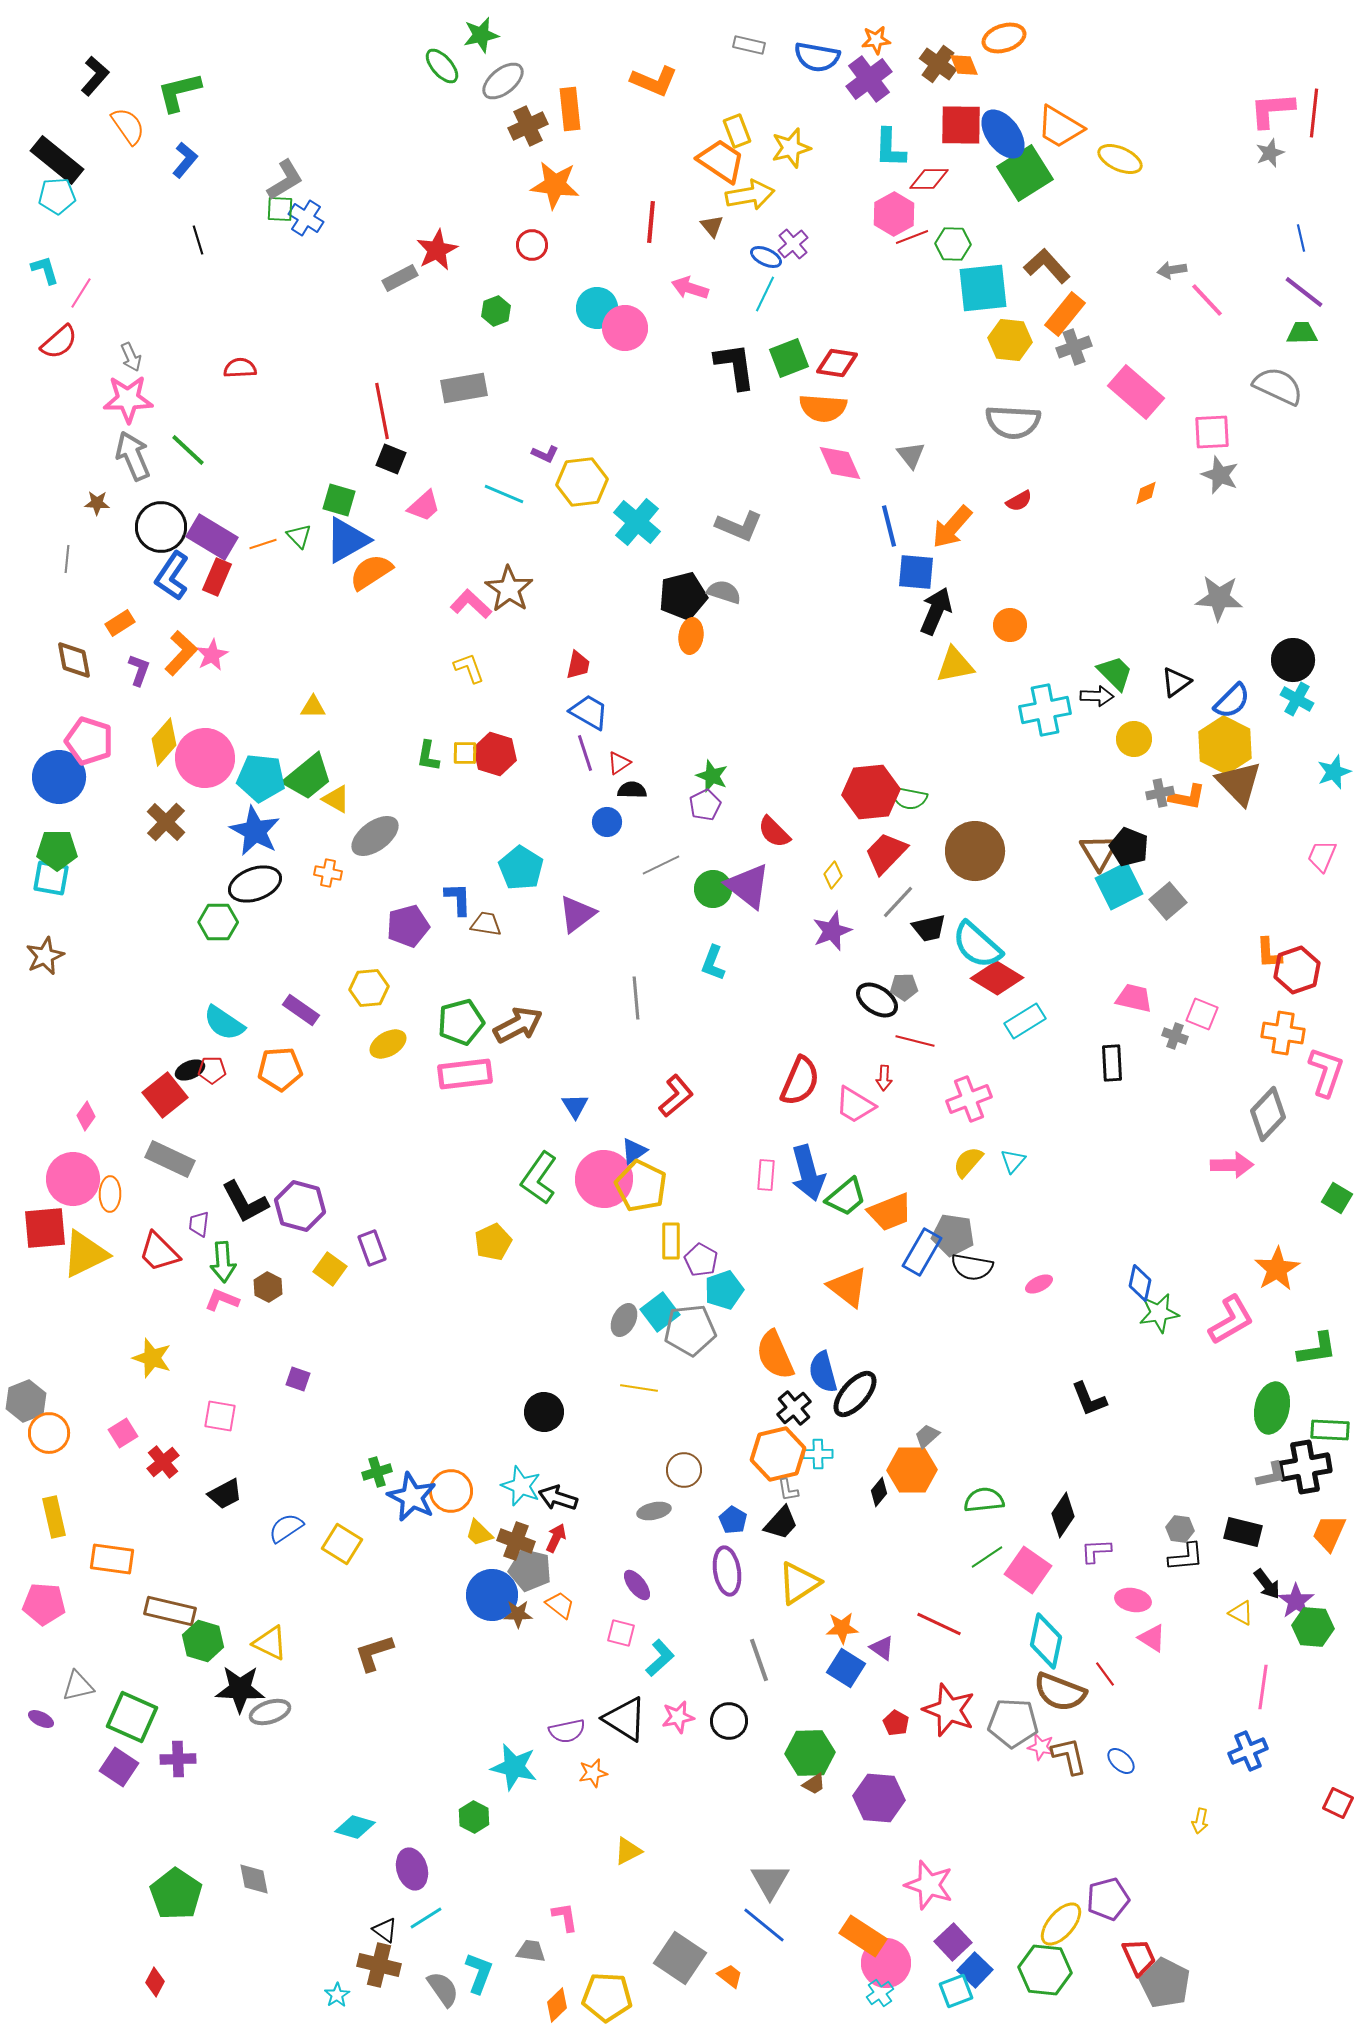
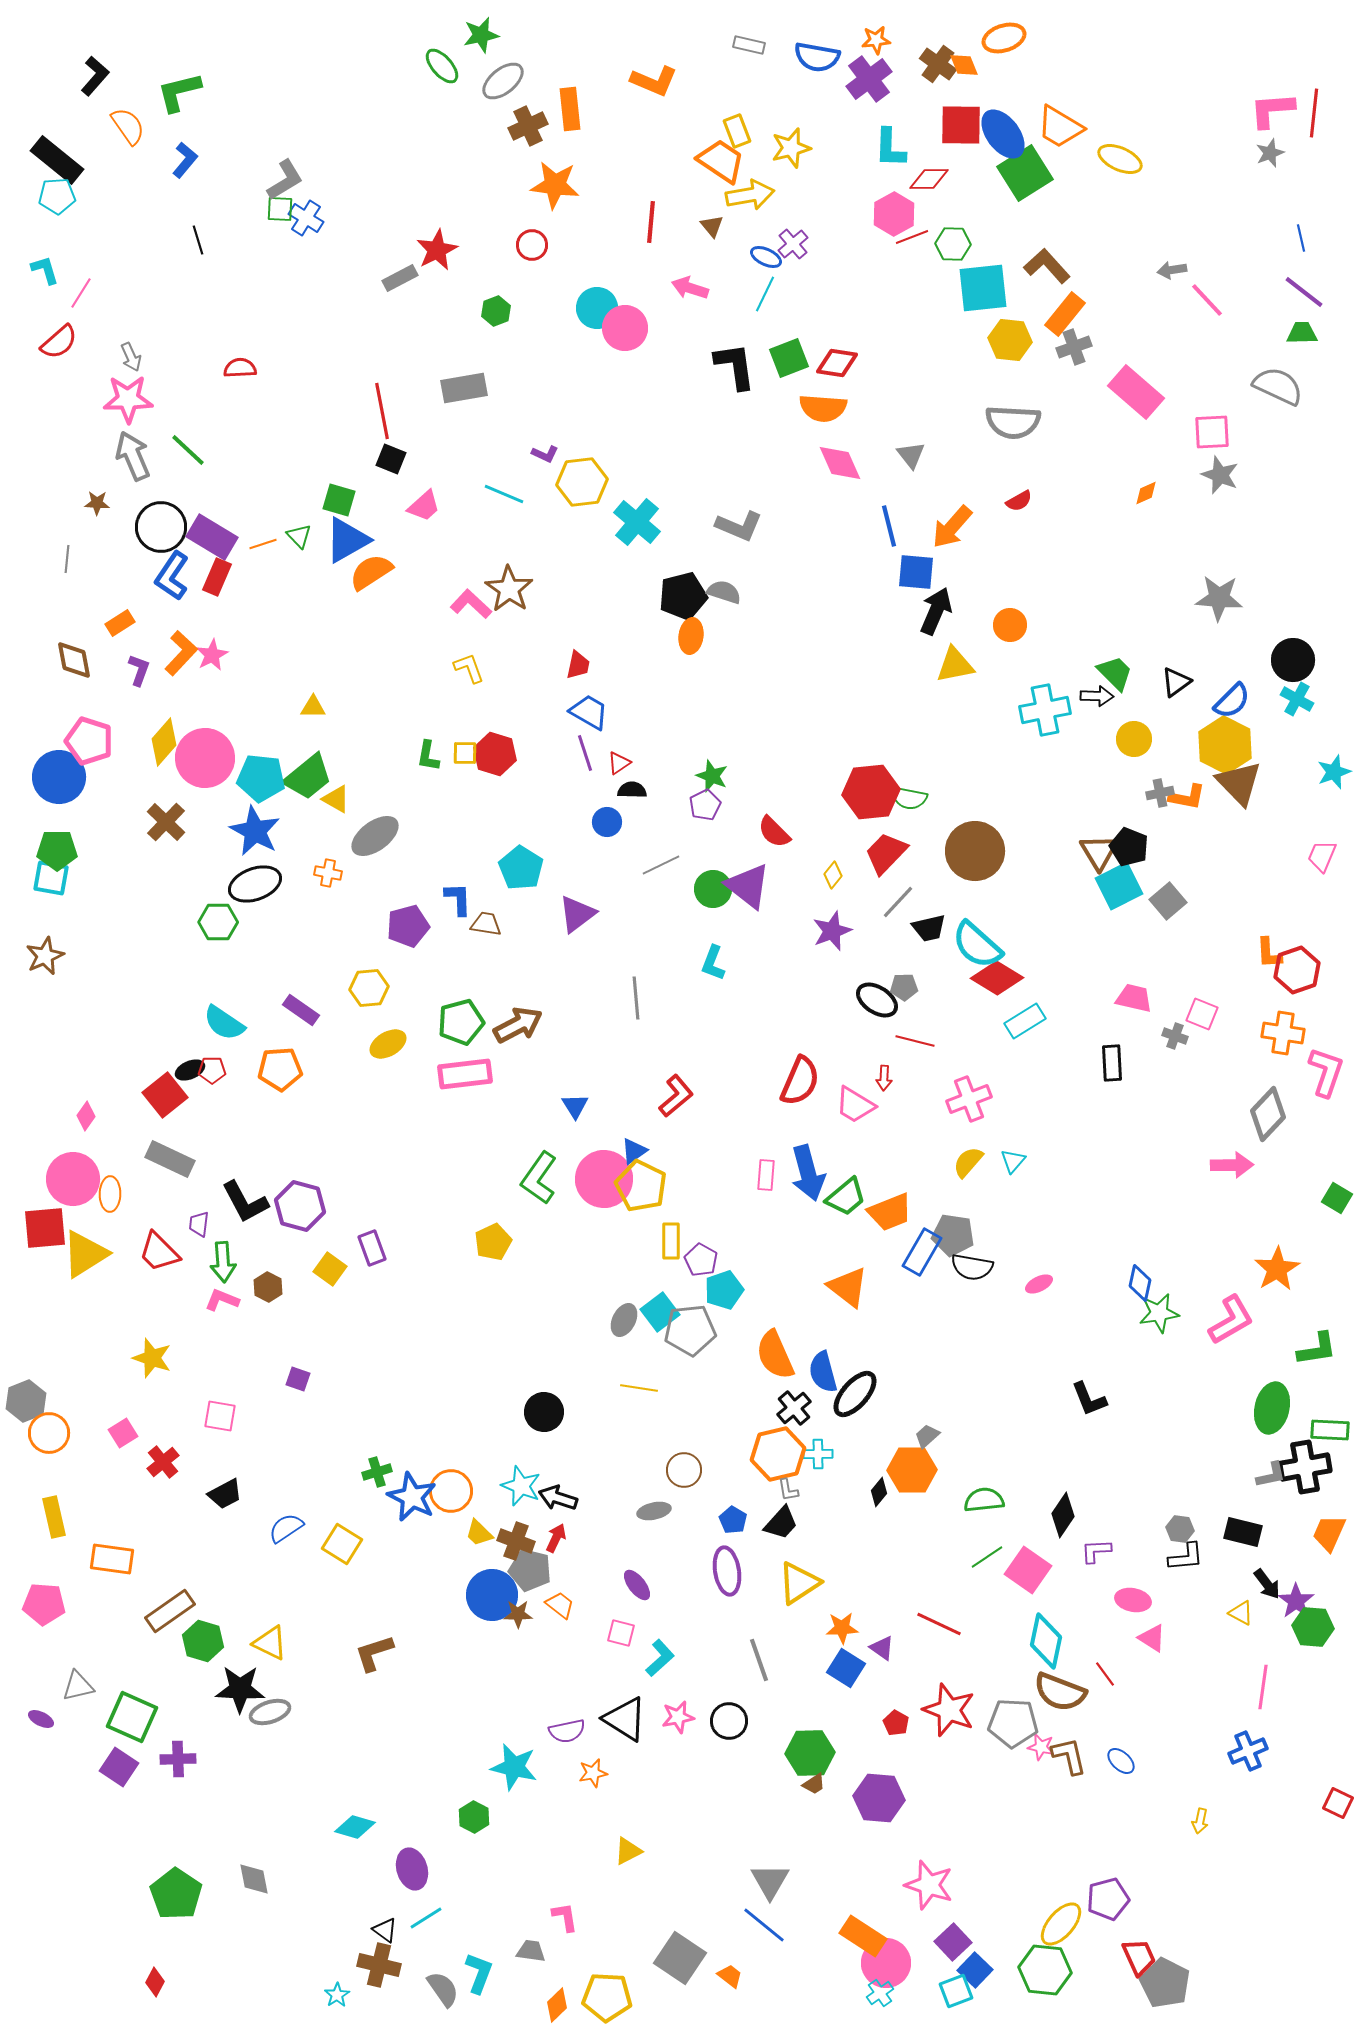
yellow triangle at (85, 1254): rotated 6 degrees counterclockwise
brown rectangle at (170, 1611): rotated 48 degrees counterclockwise
